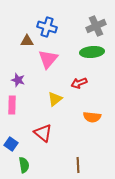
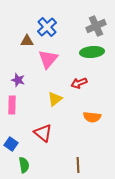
blue cross: rotated 30 degrees clockwise
